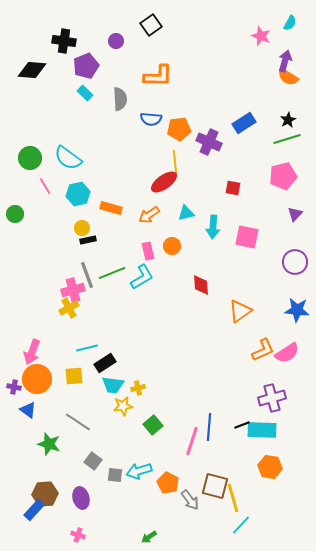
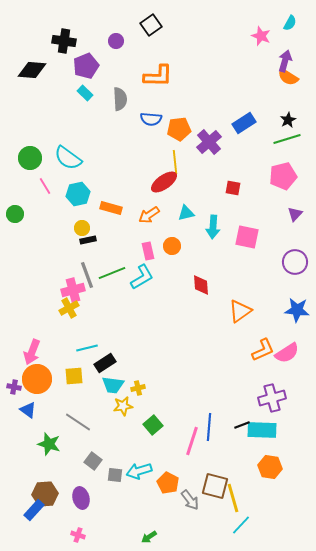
purple cross at (209, 142): rotated 25 degrees clockwise
